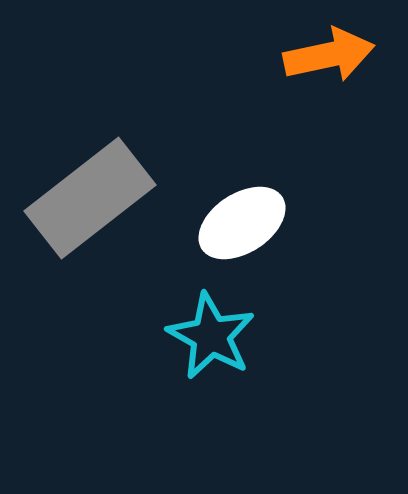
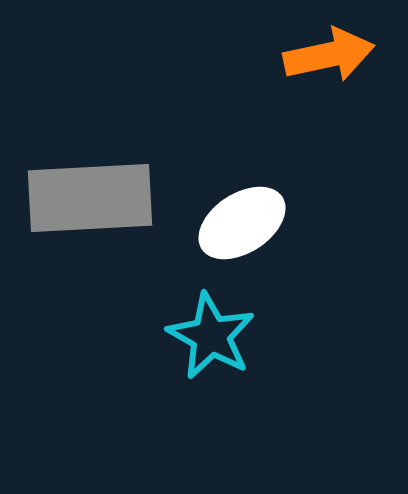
gray rectangle: rotated 35 degrees clockwise
